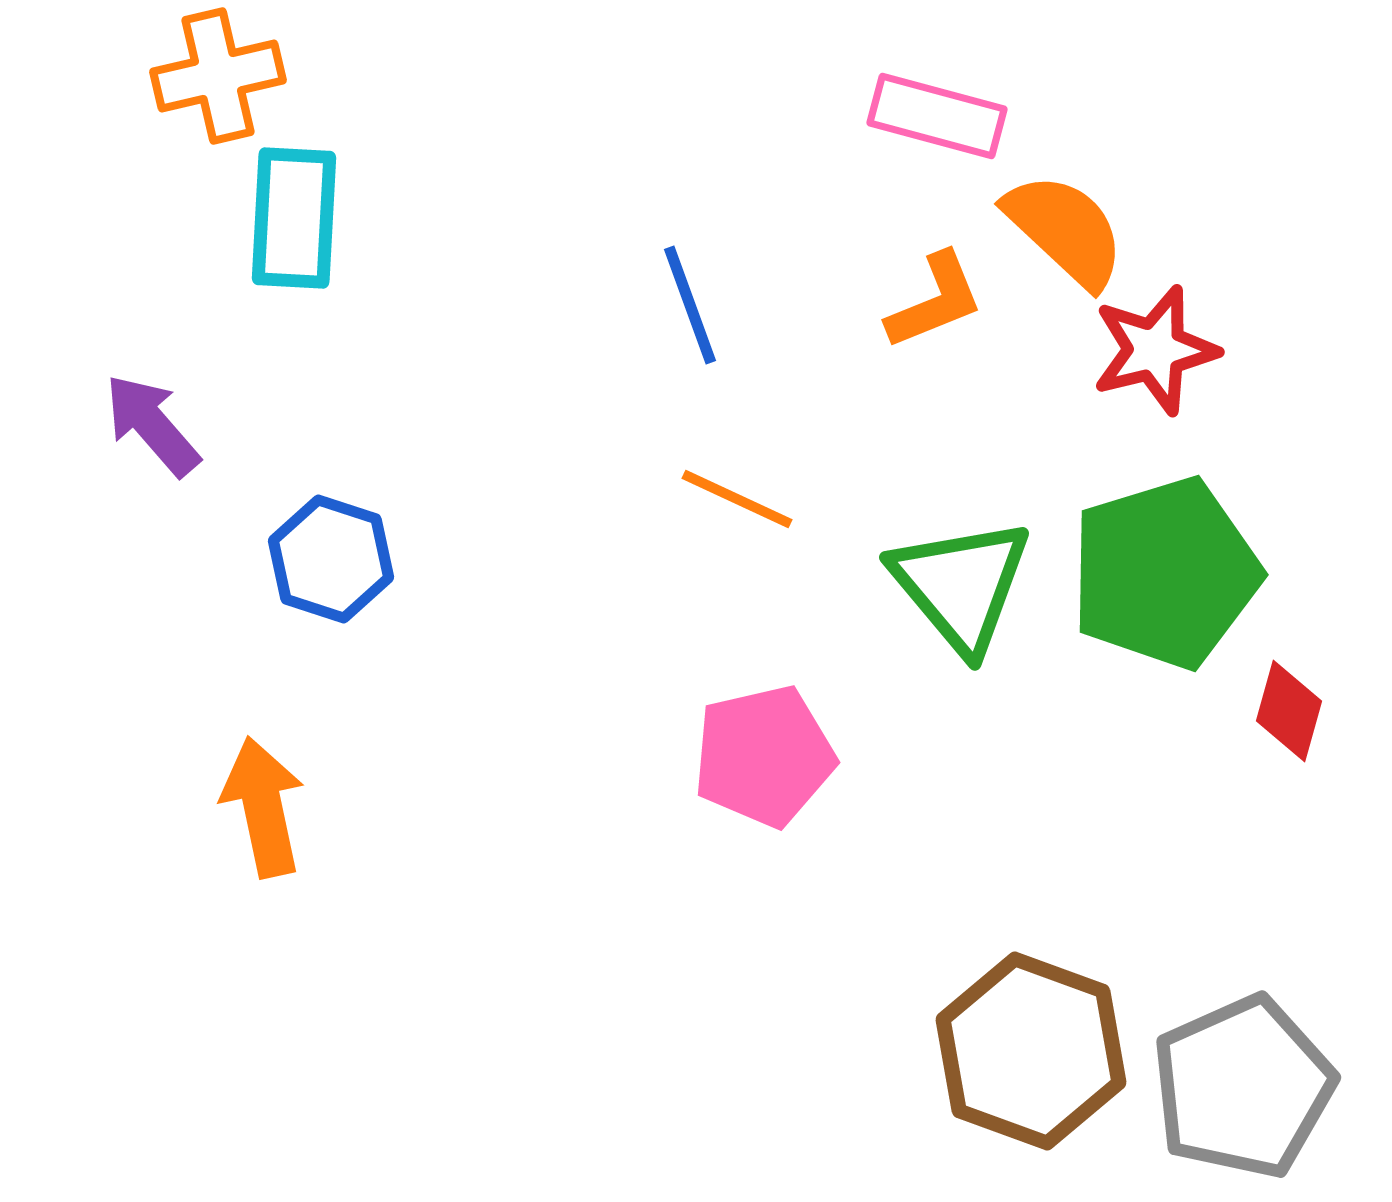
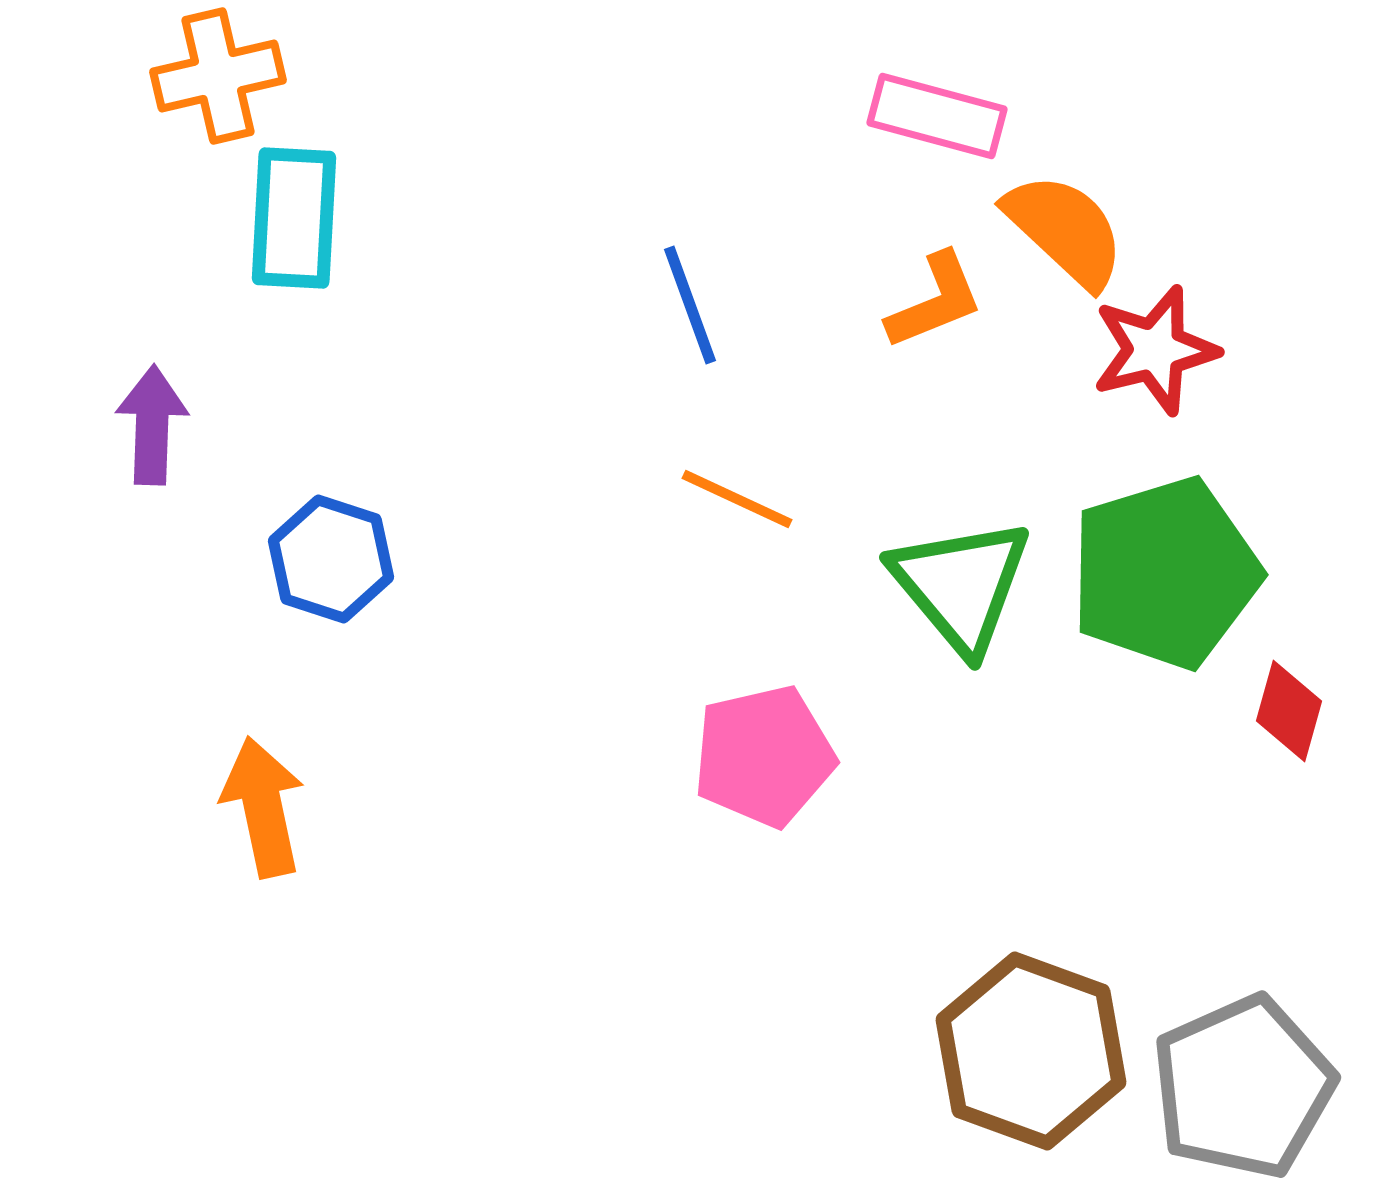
purple arrow: rotated 43 degrees clockwise
